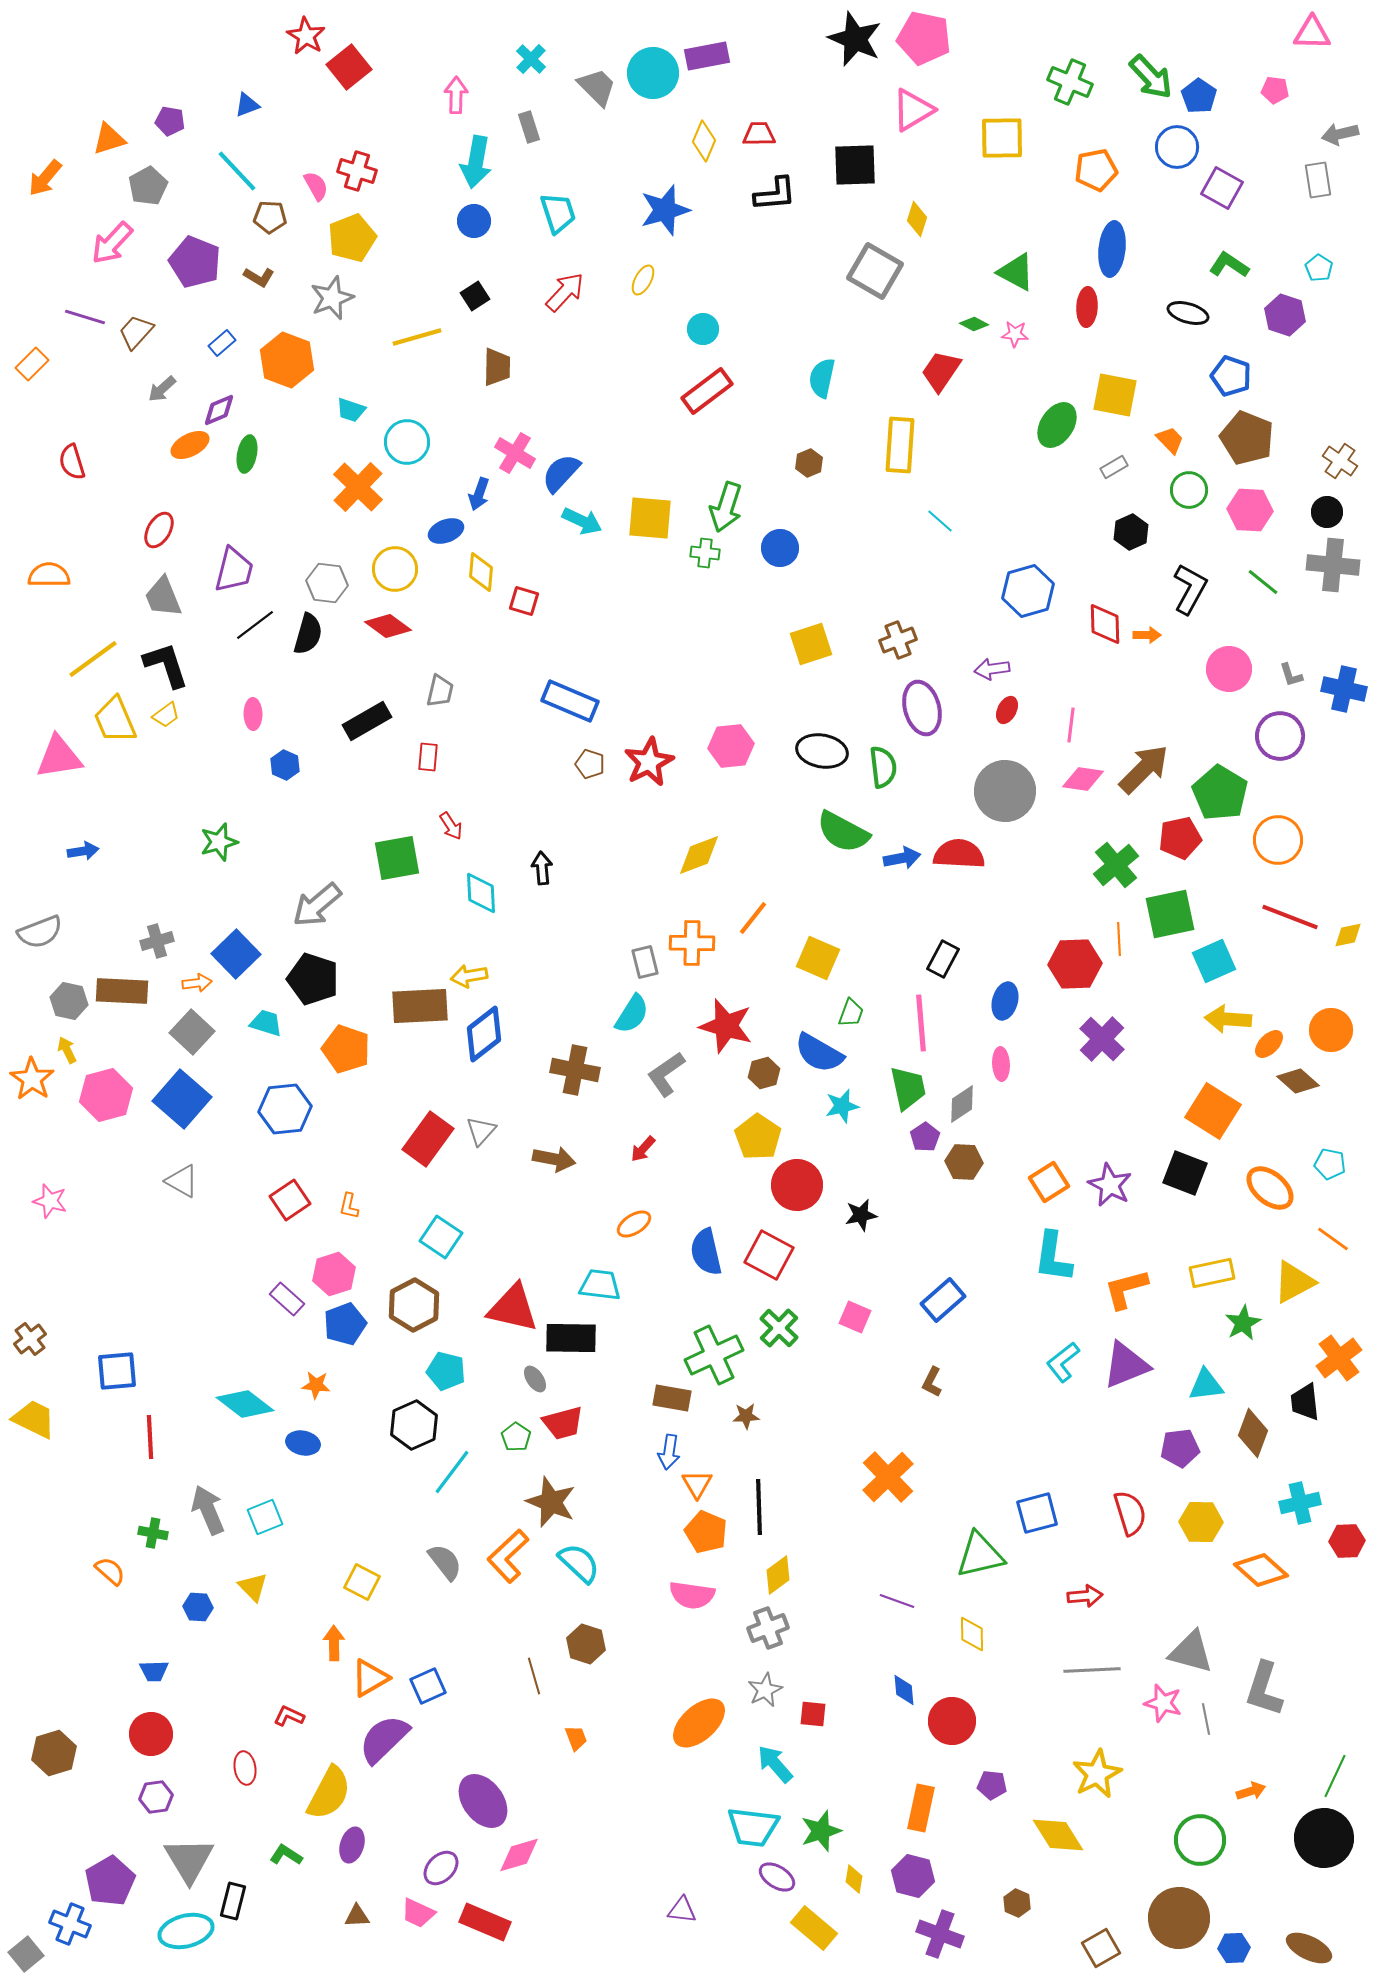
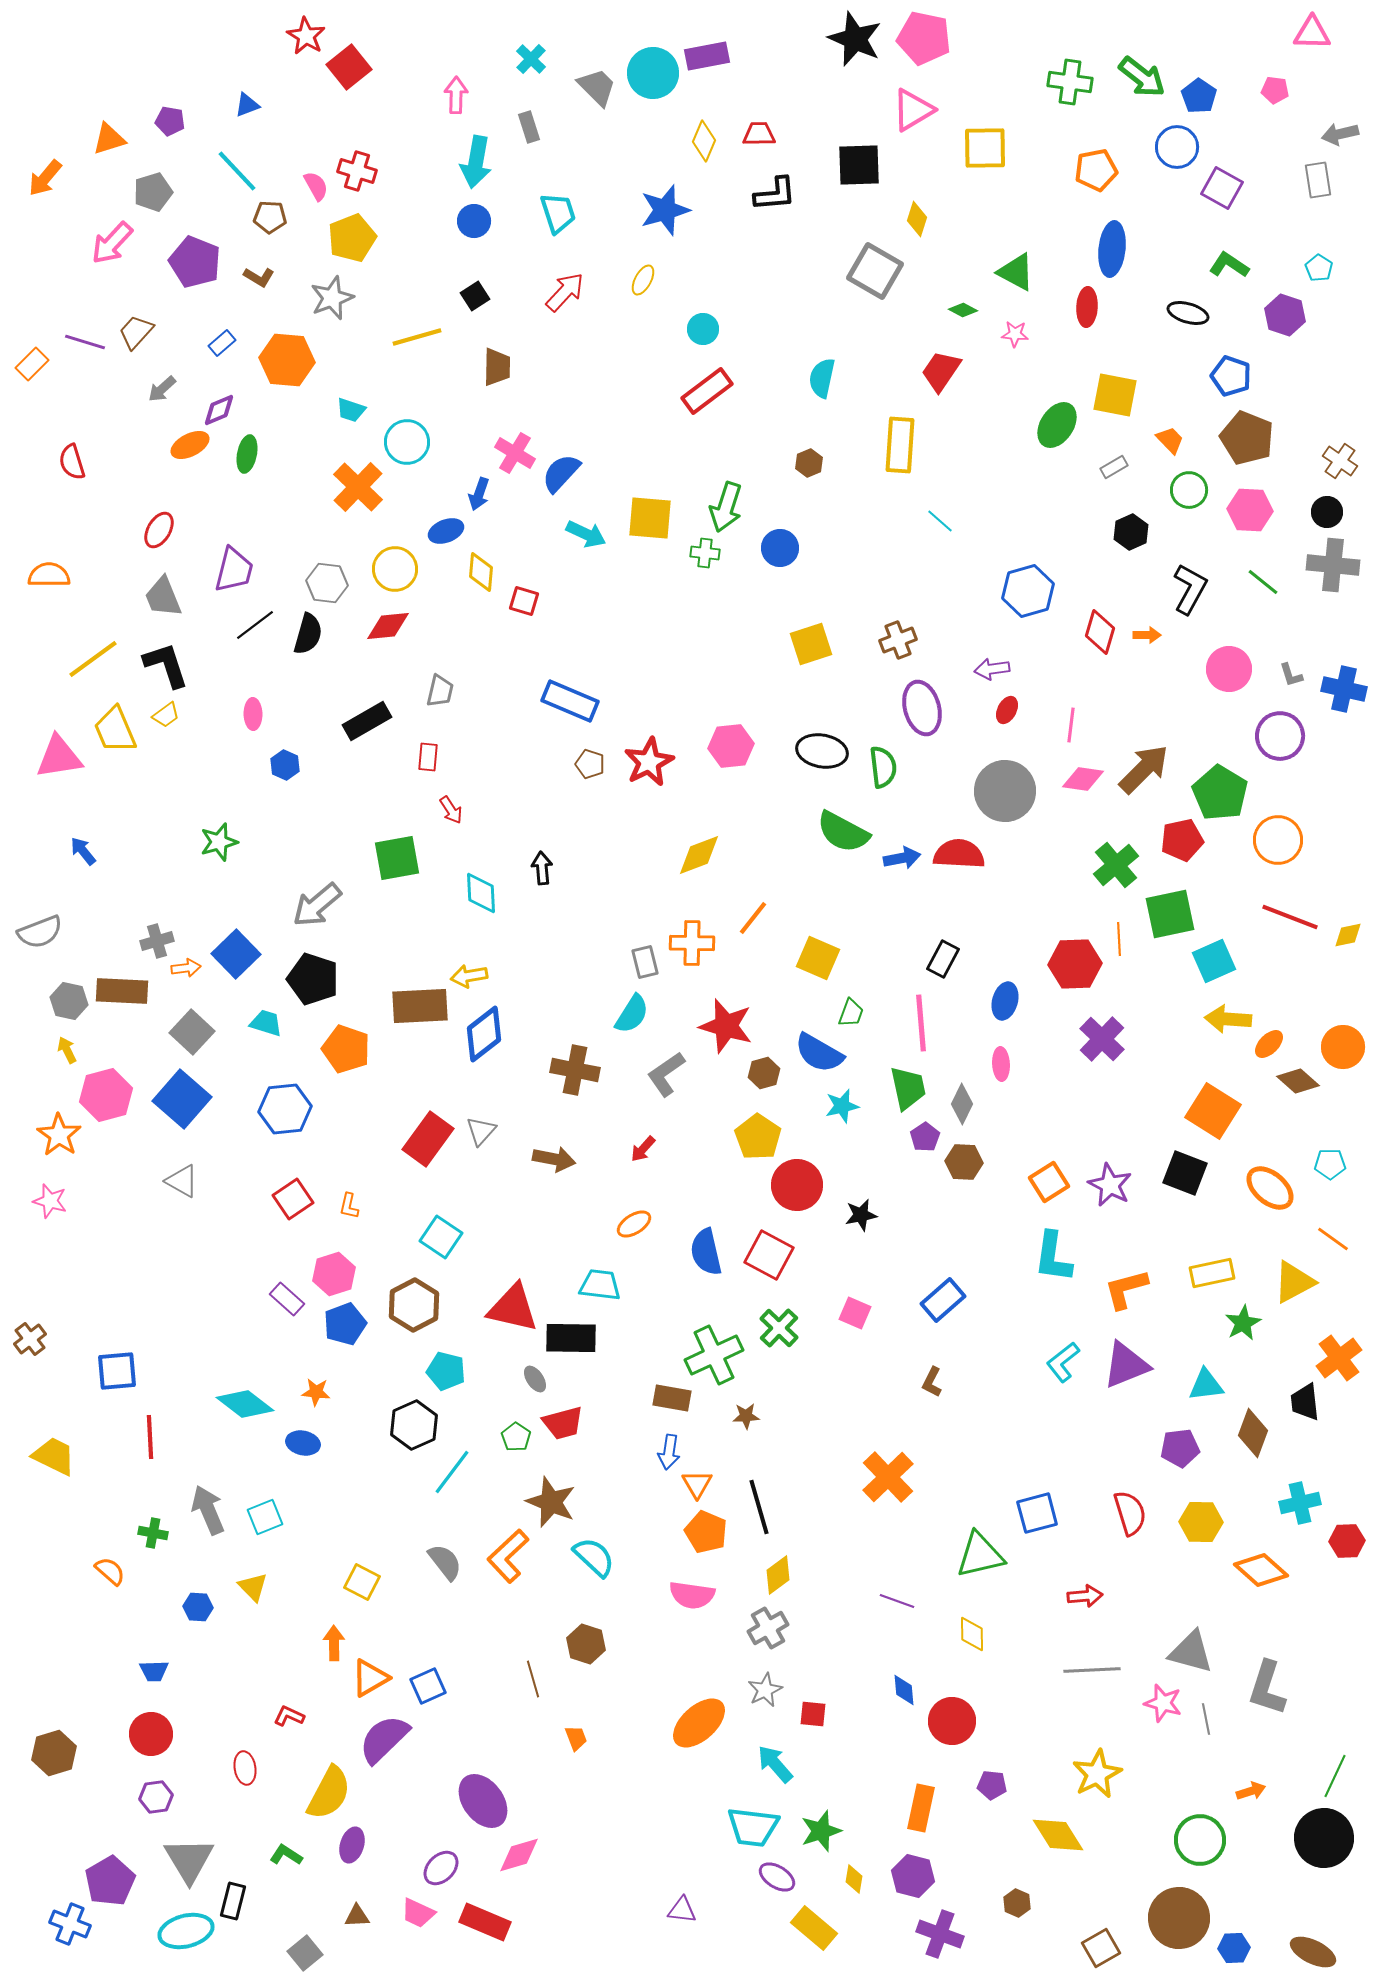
green arrow at (1151, 77): moved 9 px left; rotated 9 degrees counterclockwise
green cross at (1070, 82): rotated 15 degrees counterclockwise
yellow square at (1002, 138): moved 17 px left, 10 px down
black square at (855, 165): moved 4 px right
gray pentagon at (148, 186): moved 5 px right, 6 px down; rotated 12 degrees clockwise
purple line at (85, 317): moved 25 px down
green diamond at (974, 324): moved 11 px left, 14 px up
orange hexagon at (287, 360): rotated 16 degrees counterclockwise
cyan arrow at (582, 521): moved 4 px right, 13 px down
red diamond at (1105, 624): moved 5 px left, 8 px down; rotated 18 degrees clockwise
red diamond at (388, 626): rotated 42 degrees counterclockwise
yellow trapezoid at (115, 720): moved 10 px down
red arrow at (451, 826): moved 16 px up
red pentagon at (1180, 838): moved 2 px right, 2 px down
blue arrow at (83, 851): rotated 120 degrees counterclockwise
orange arrow at (197, 983): moved 11 px left, 15 px up
orange circle at (1331, 1030): moved 12 px right, 17 px down
orange star at (32, 1079): moved 27 px right, 56 px down
gray diamond at (962, 1104): rotated 30 degrees counterclockwise
cyan pentagon at (1330, 1164): rotated 12 degrees counterclockwise
red square at (290, 1200): moved 3 px right, 1 px up
pink square at (855, 1317): moved 4 px up
orange star at (316, 1385): moved 7 px down
yellow trapezoid at (34, 1419): moved 20 px right, 37 px down
black line at (759, 1507): rotated 14 degrees counterclockwise
cyan semicircle at (579, 1563): moved 15 px right, 6 px up
gray cross at (768, 1628): rotated 9 degrees counterclockwise
brown line at (534, 1676): moved 1 px left, 3 px down
gray L-shape at (1264, 1689): moved 3 px right, 1 px up
brown ellipse at (1309, 1948): moved 4 px right, 4 px down
gray square at (26, 1954): moved 279 px right, 1 px up
